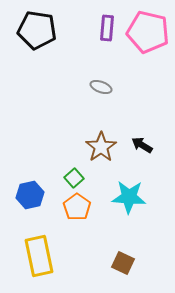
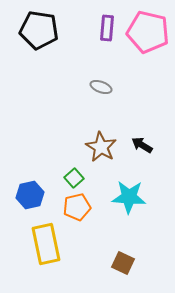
black pentagon: moved 2 px right
brown star: rotated 8 degrees counterclockwise
orange pentagon: rotated 24 degrees clockwise
yellow rectangle: moved 7 px right, 12 px up
